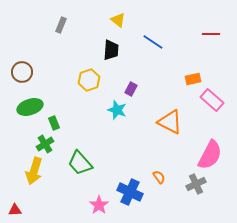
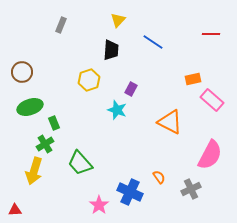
yellow triangle: rotated 35 degrees clockwise
gray cross: moved 5 px left, 5 px down
